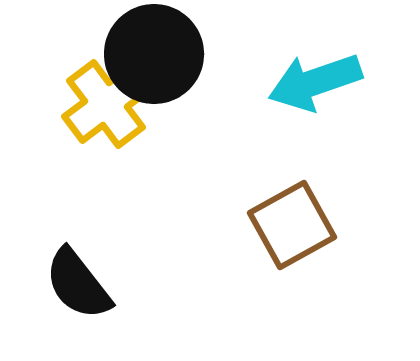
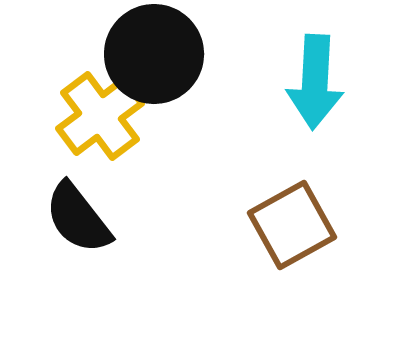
cyan arrow: rotated 68 degrees counterclockwise
yellow cross: moved 6 px left, 12 px down
black semicircle: moved 66 px up
